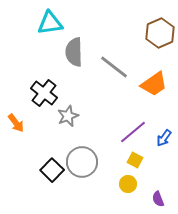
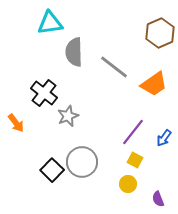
purple line: rotated 12 degrees counterclockwise
